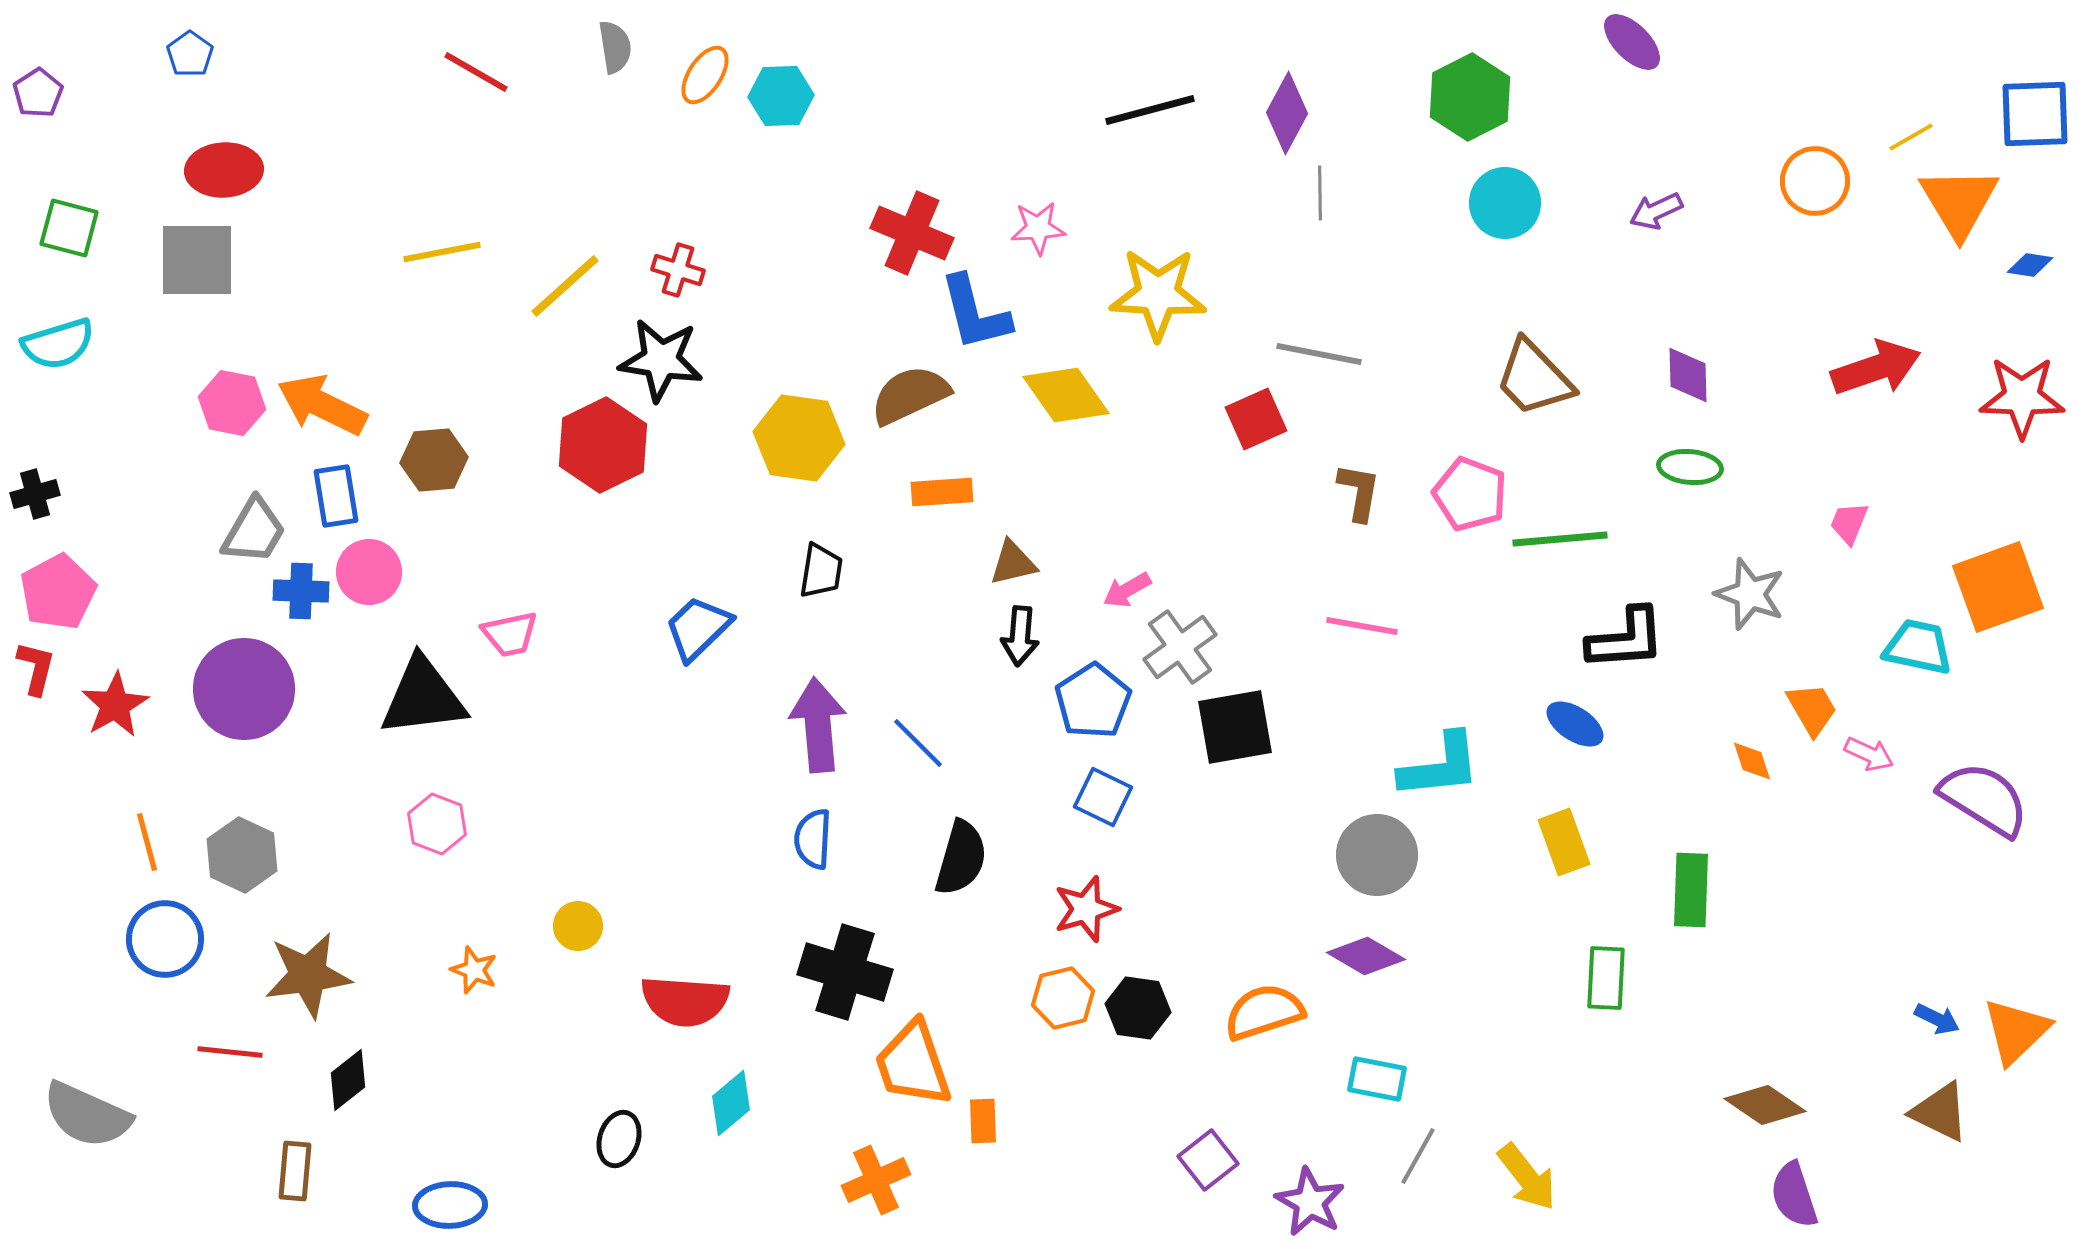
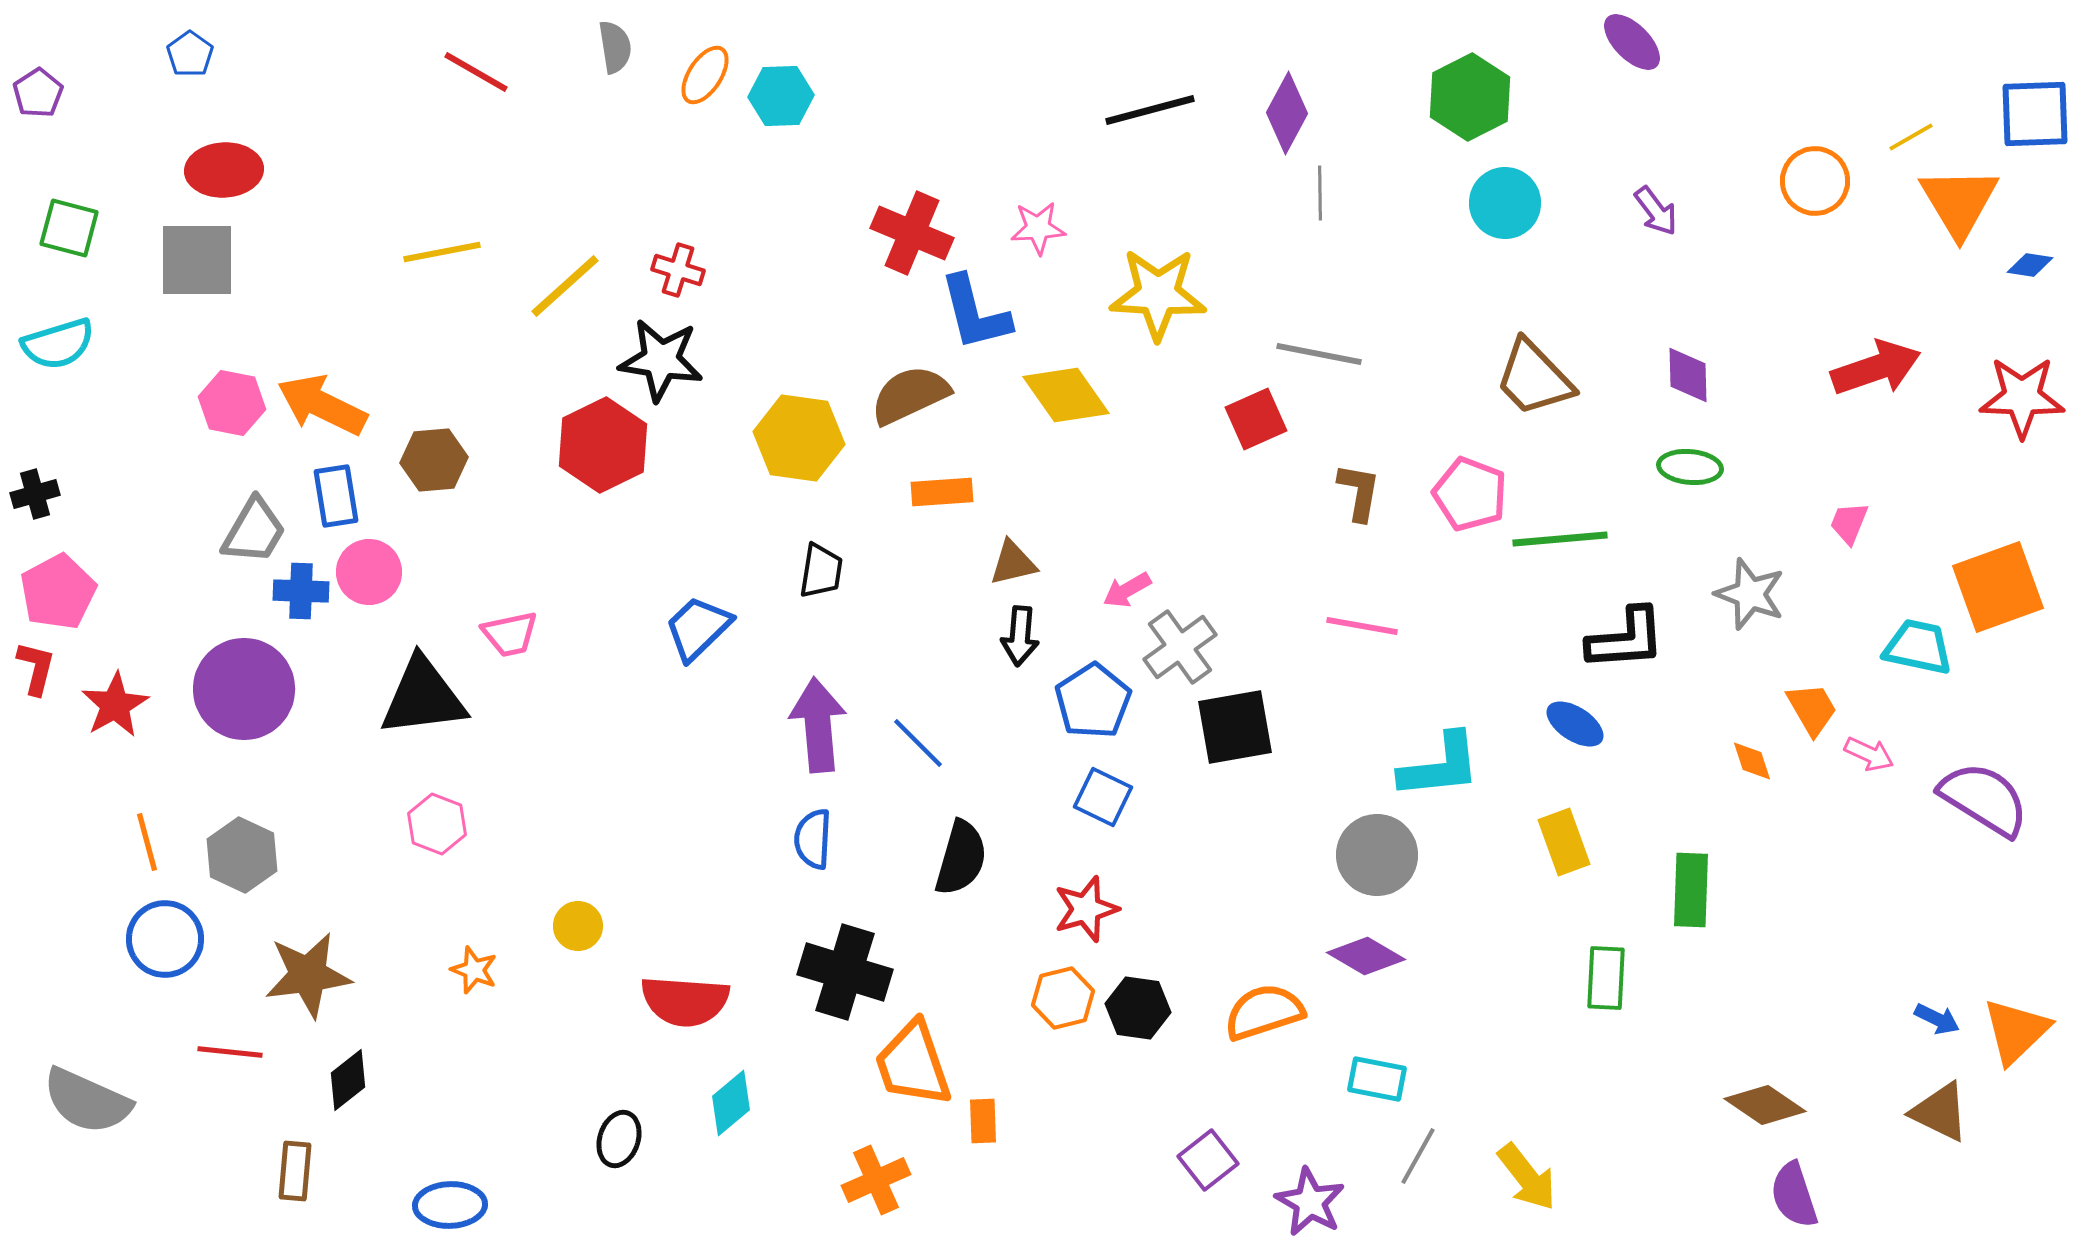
purple arrow at (1656, 211): rotated 102 degrees counterclockwise
gray semicircle at (87, 1115): moved 14 px up
